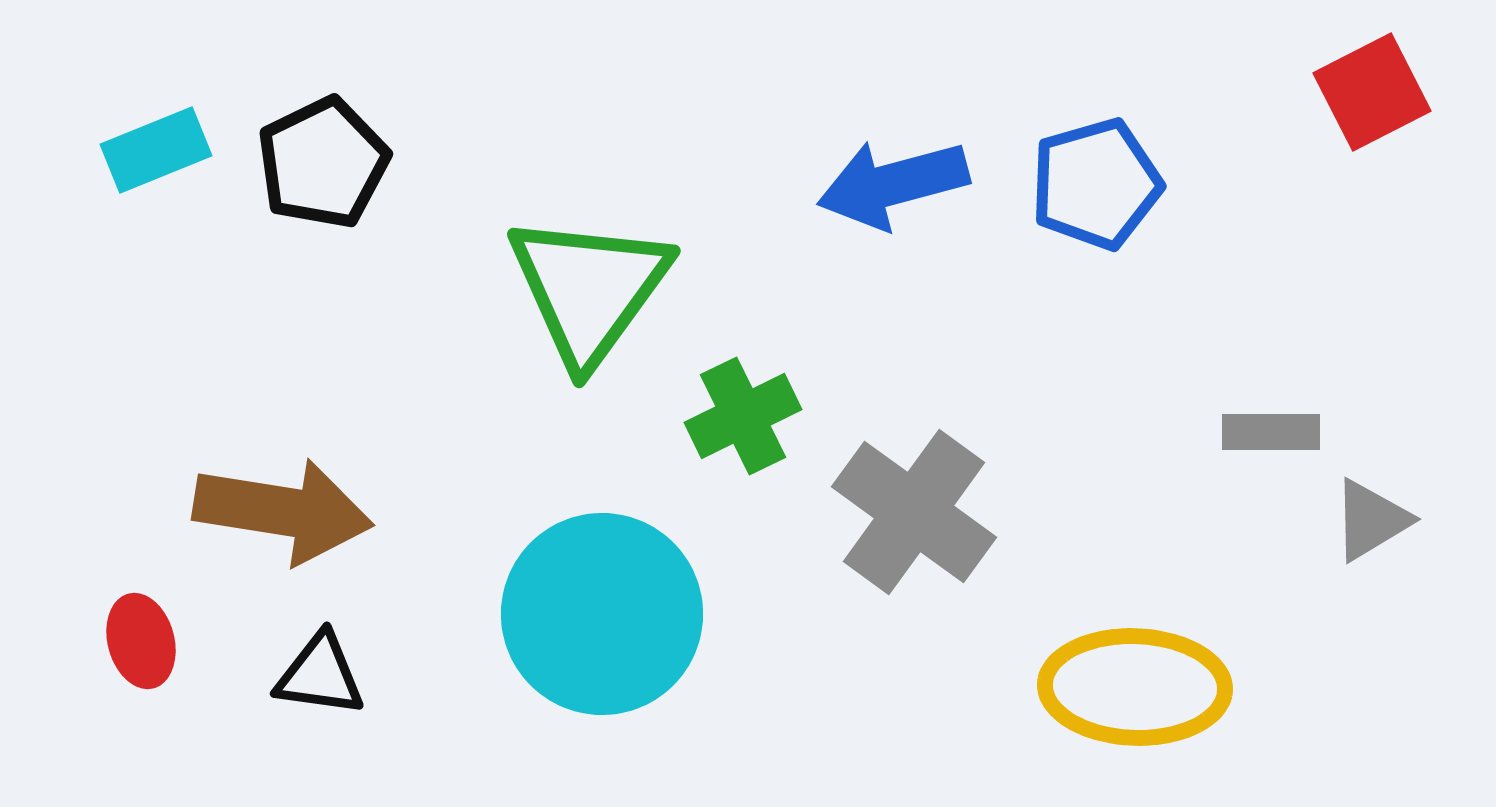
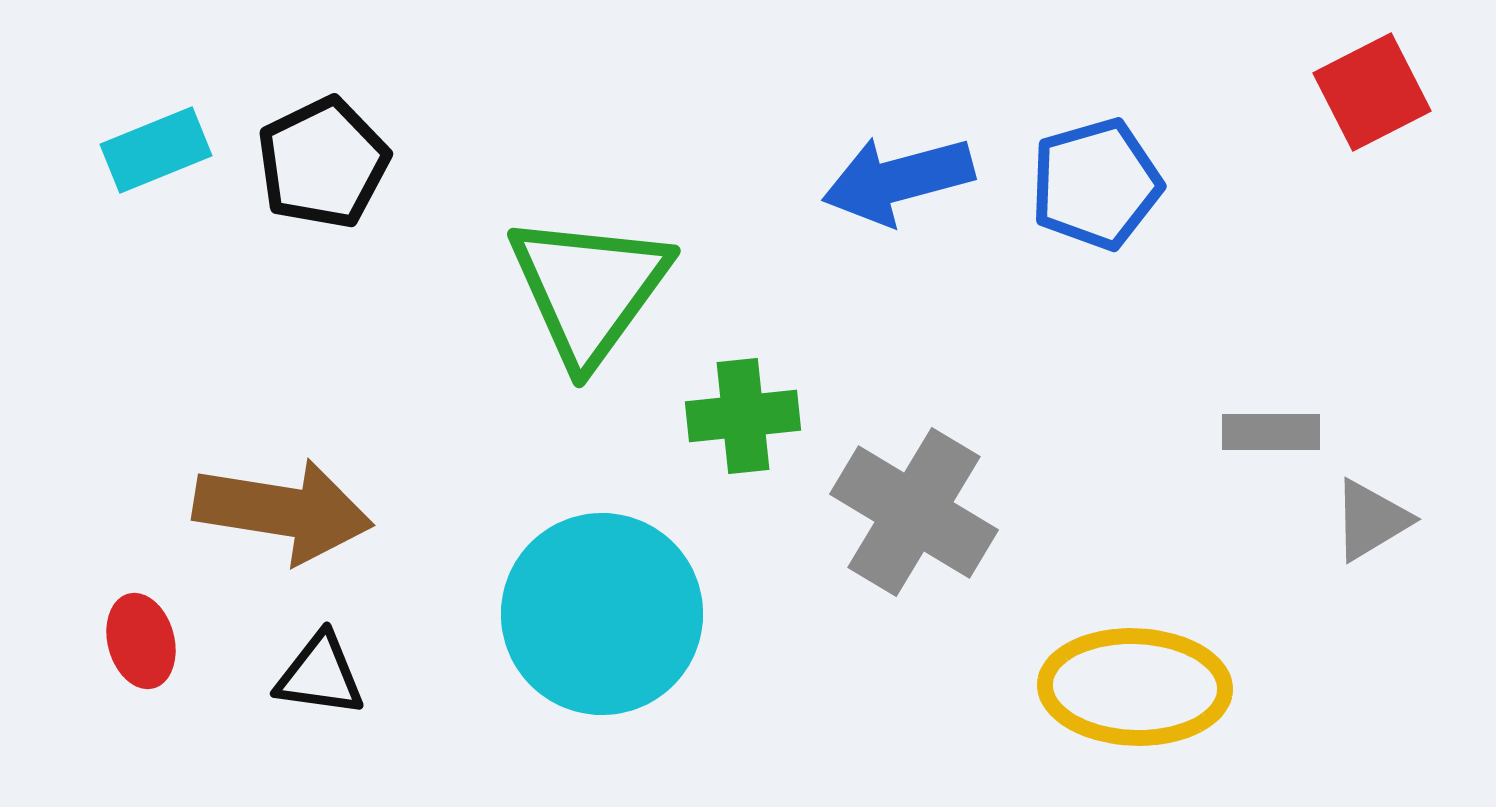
blue arrow: moved 5 px right, 4 px up
green cross: rotated 20 degrees clockwise
gray cross: rotated 5 degrees counterclockwise
